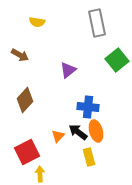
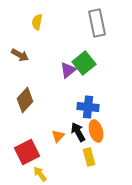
yellow semicircle: rotated 91 degrees clockwise
green square: moved 33 px left, 3 px down
black arrow: rotated 24 degrees clockwise
yellow arrow: rotated 35 degrees counterclockwise
